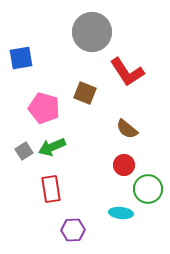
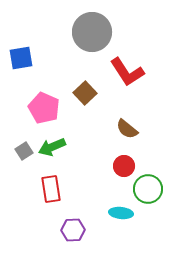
brown square: rotated 25 degrees clockwise
pink pentagon: rotated 8 degrees clockwise
red circle: moved 1 px down
